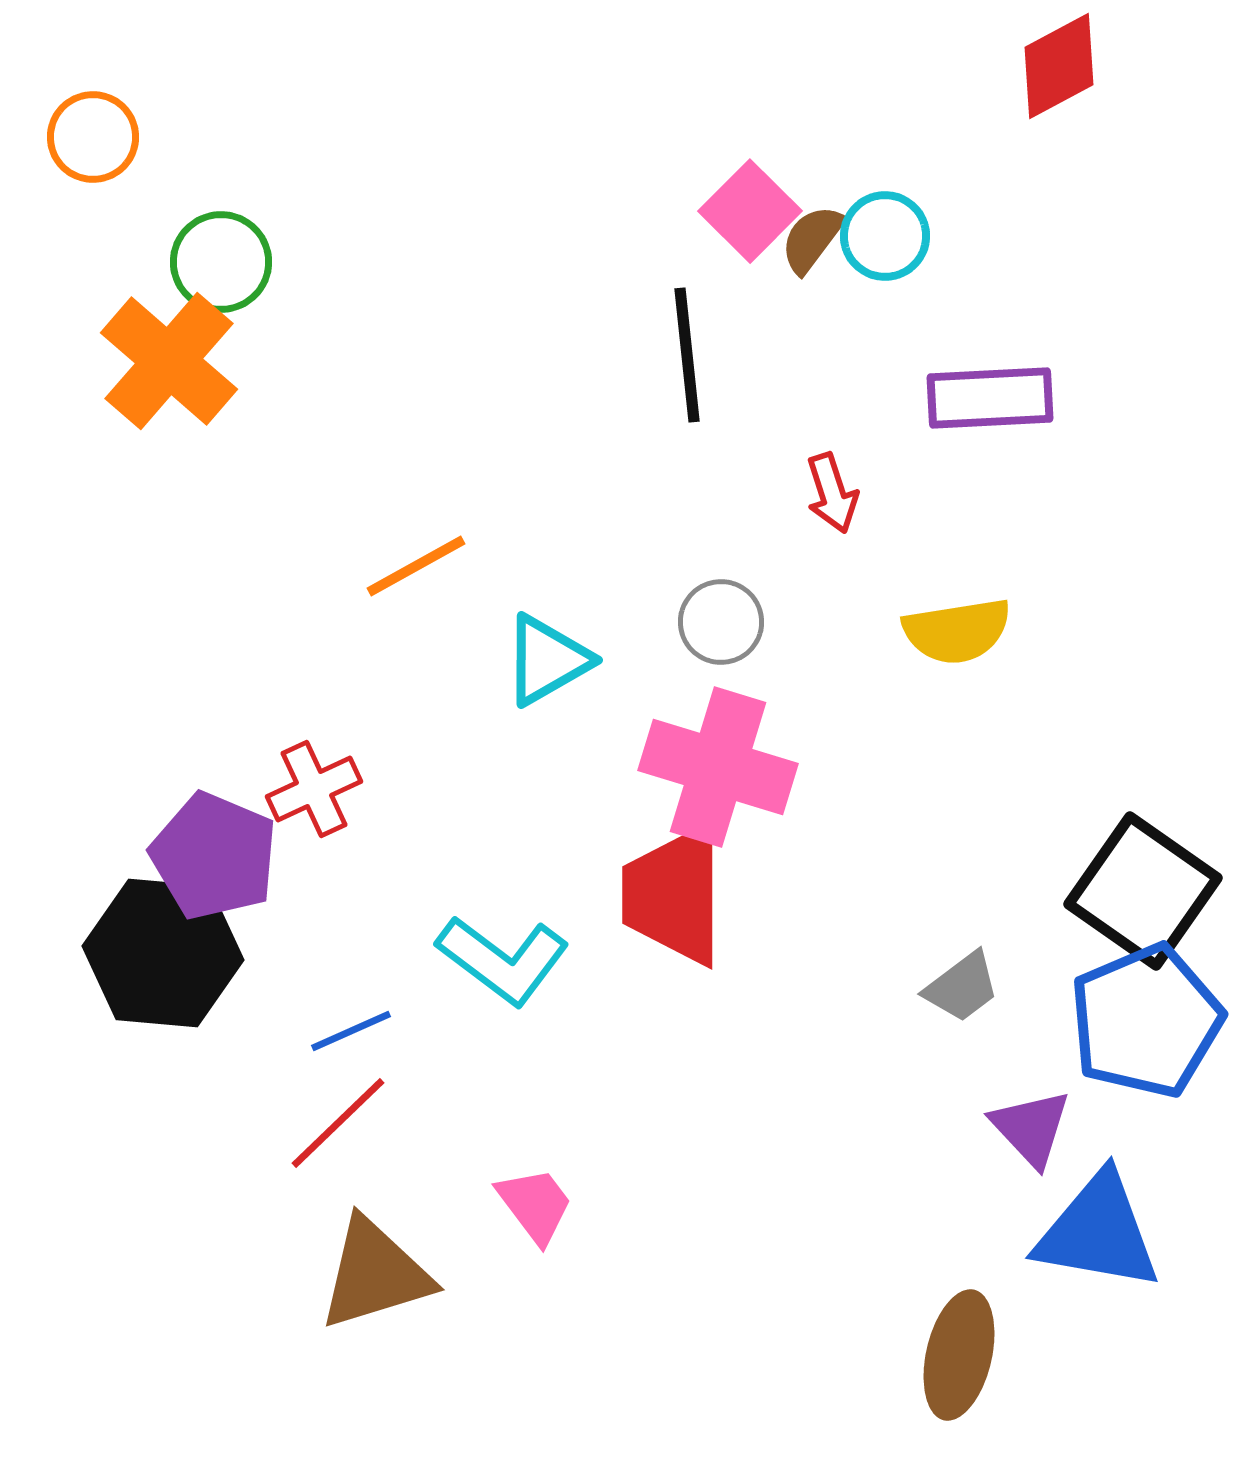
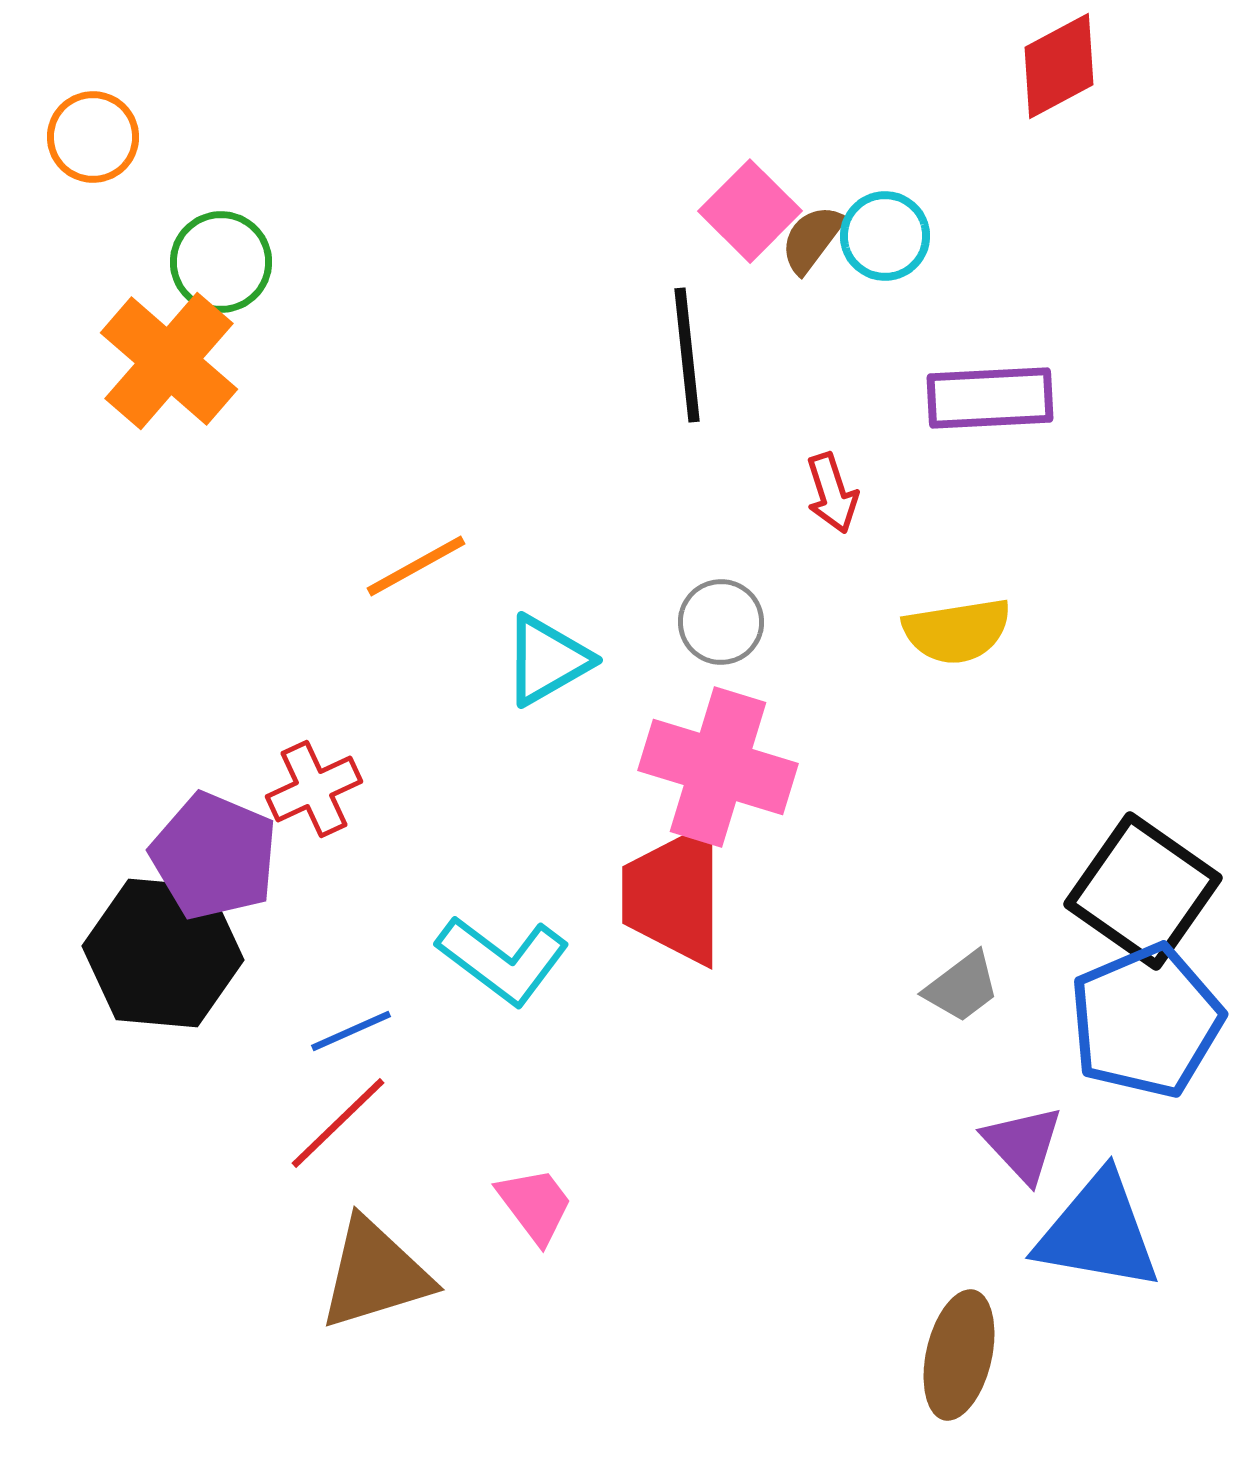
purple triangle: moved 8 px left, 16 px down
